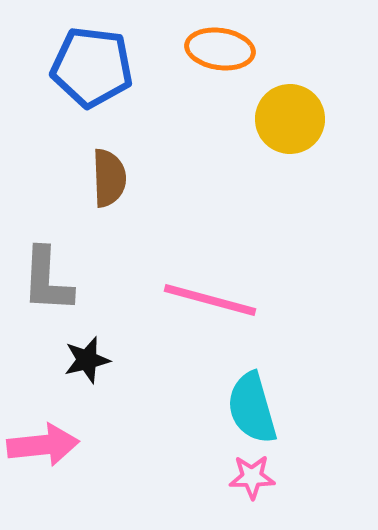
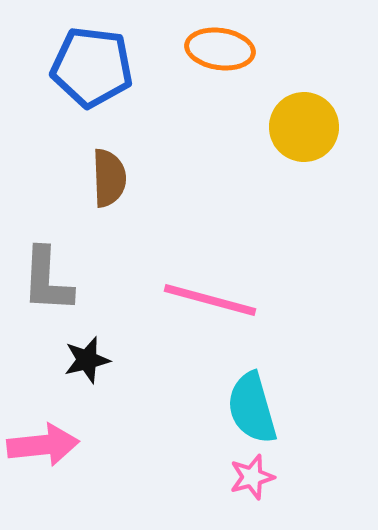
yellow circle: moved 14 px right, 8 px down
pink star: rotated 15 degrees counterclockwise
